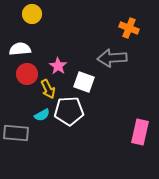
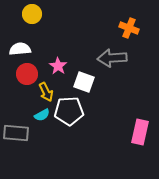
yellow arrow: moved 2 px left, 3 px down
